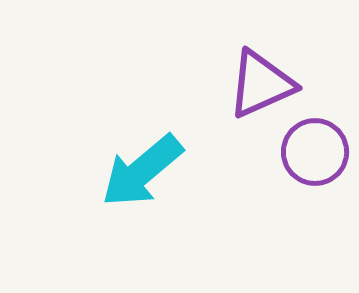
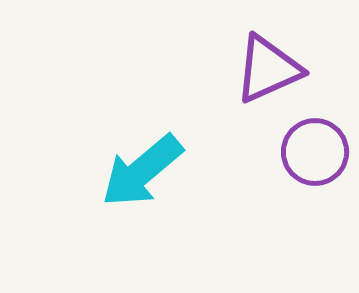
purple triangle: moved 7 px right, 15 px up
